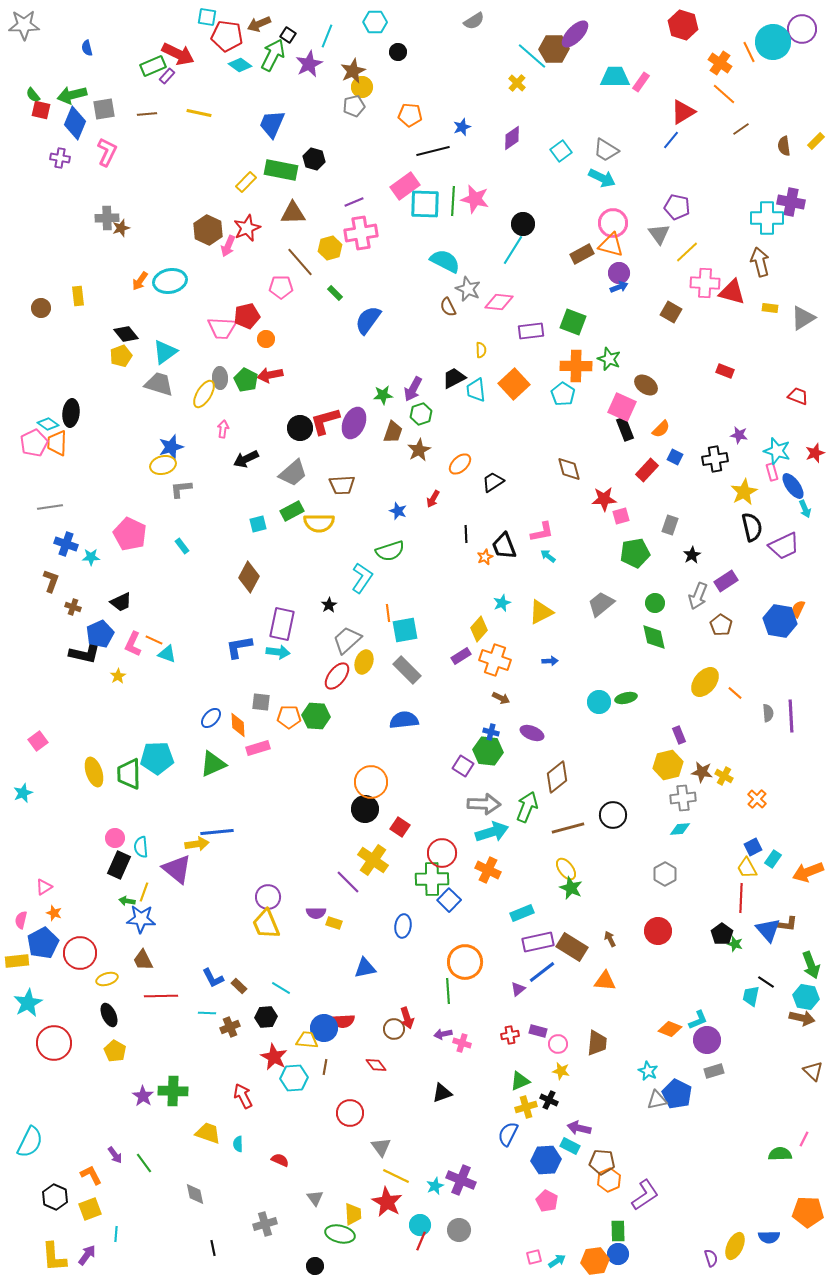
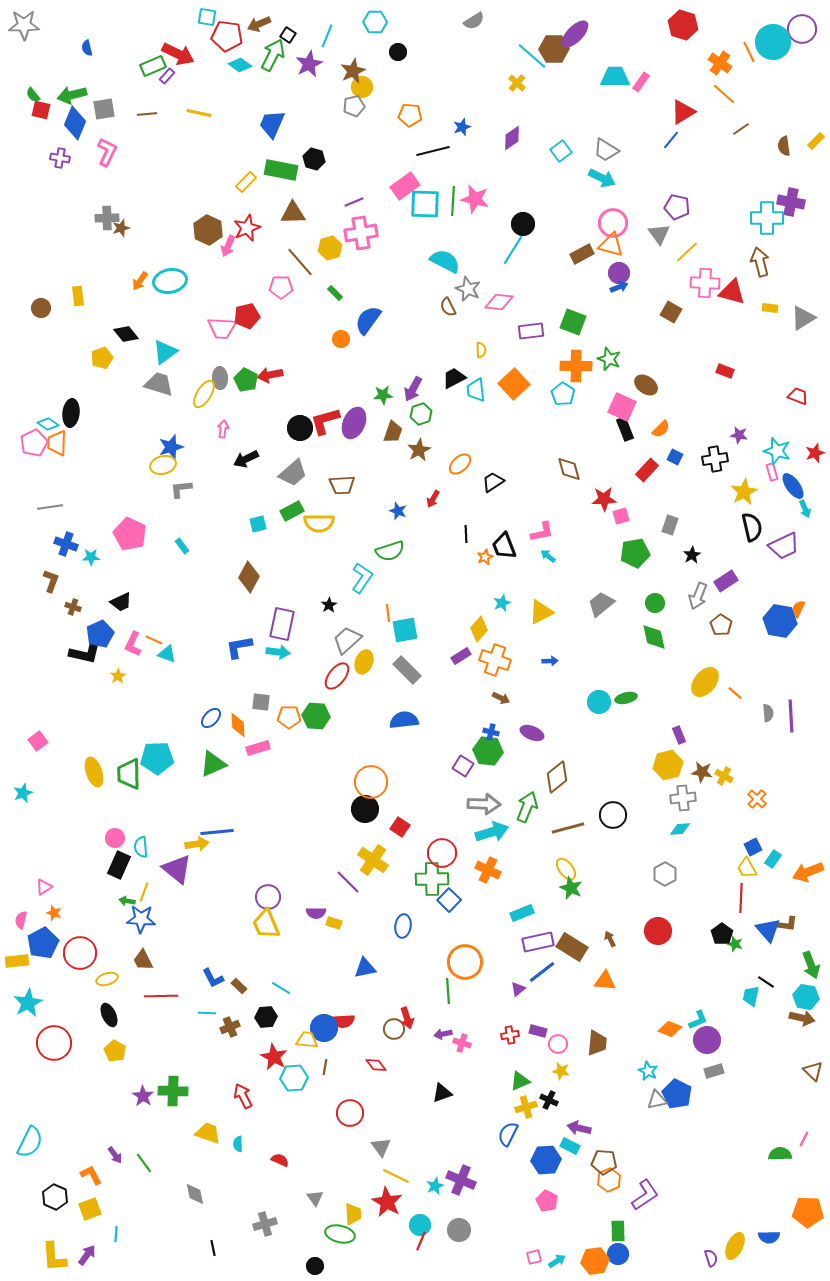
orange circle at (266, 339): moved 75 px right
yellow pentagon at (121, 356): moved 19 px left, 2 px down
brown pentagon at (602, 1162): moved 2 px right
